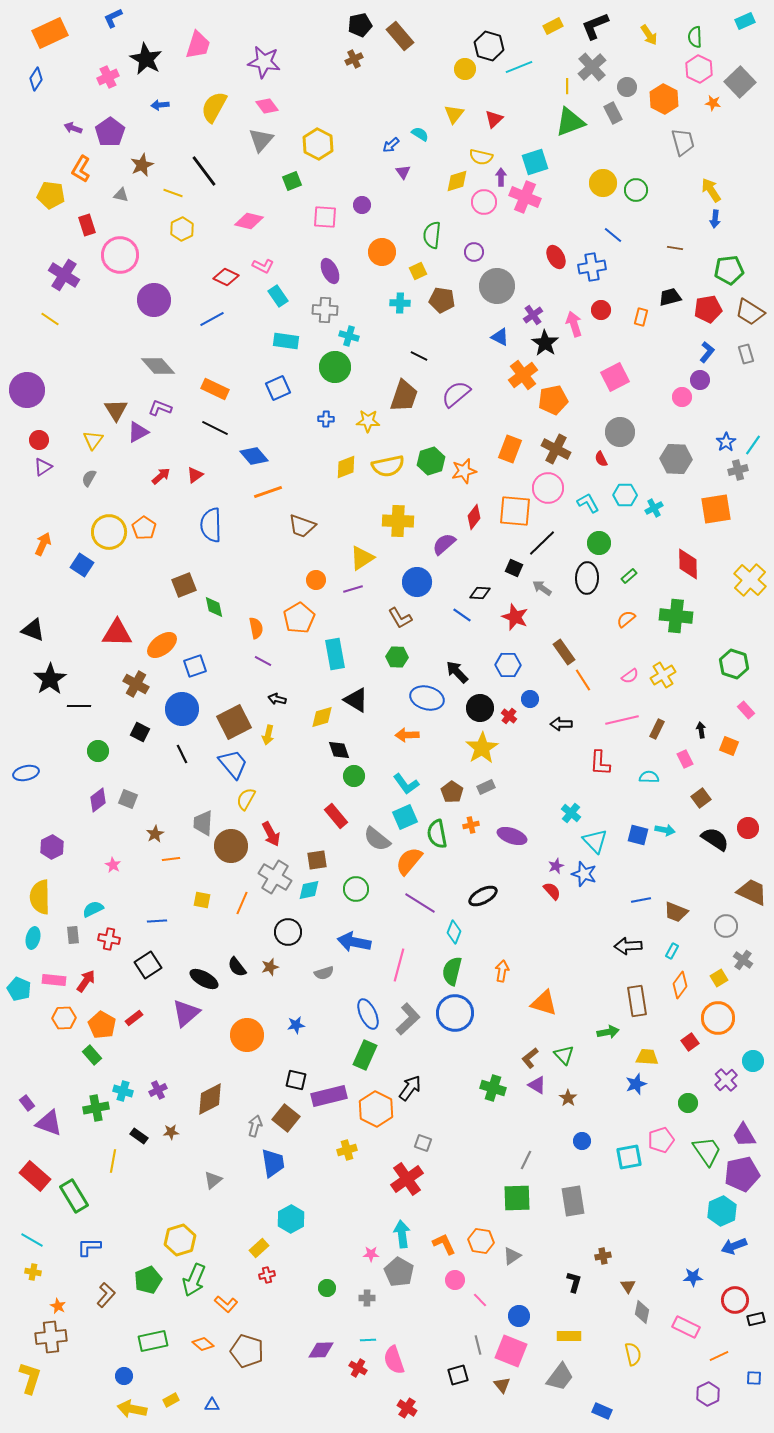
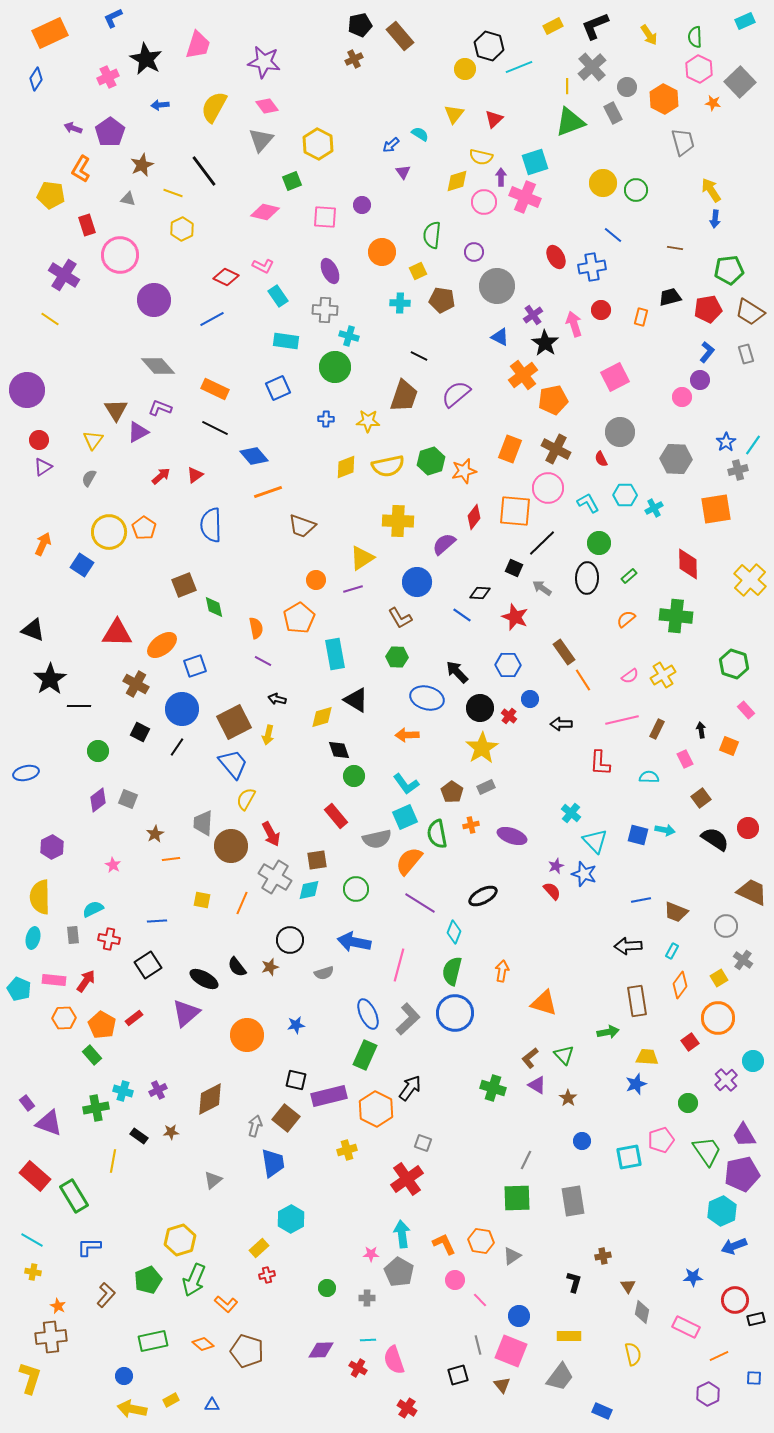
gray triangle at (121, 195): moved 7 px right, 4 px down
pink diamond at (249, 221): moved 16 px right, 9 px up
black line at (182, 754): moved 5 px left, 7 px up; rotated 60 degrees clockwise
gray semicircle at (377, 839): rotated 52 degrees counterclockwise
black circle at (288, 932): moved 2 px right, 8 px down
